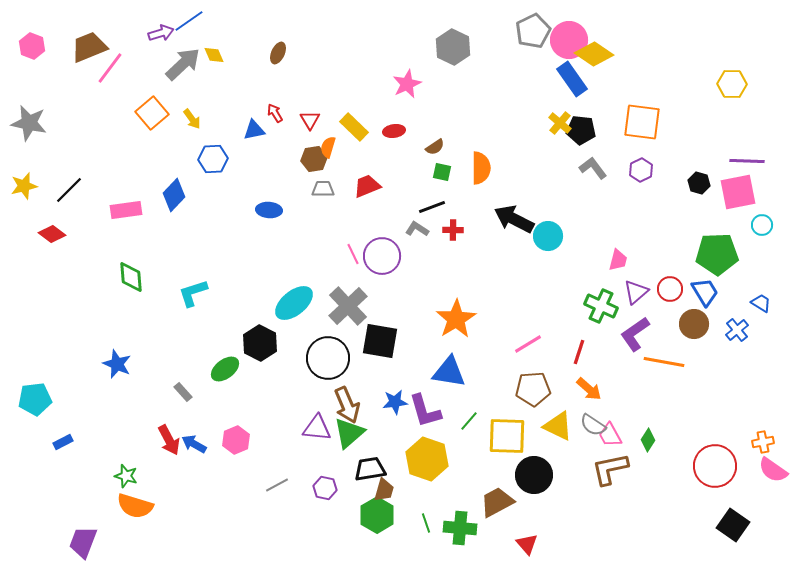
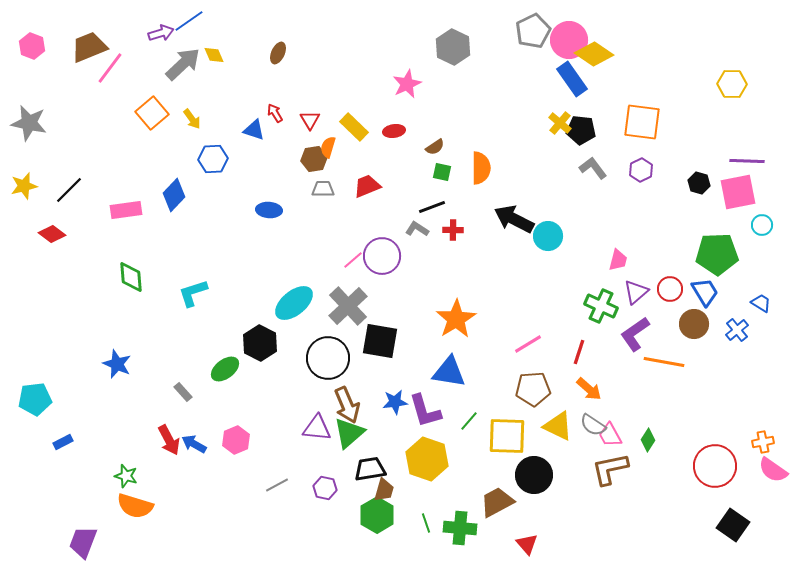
blue triangle at (254, 130): rotated 30 degrees clockwise
pink line at (353, 254): moved 6 px down; rotated 75 degrees clockwise
